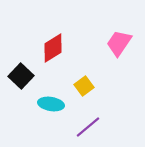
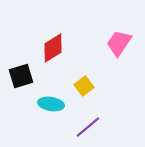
black square: rotated 30 degrees clockwise
